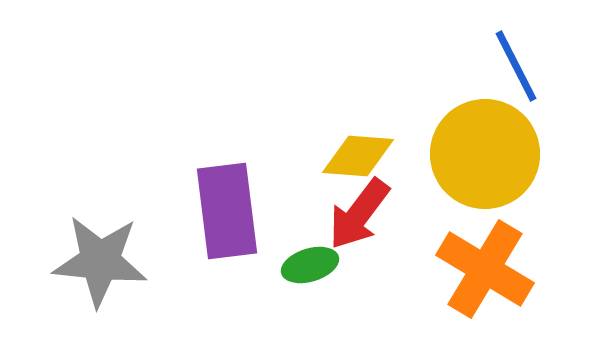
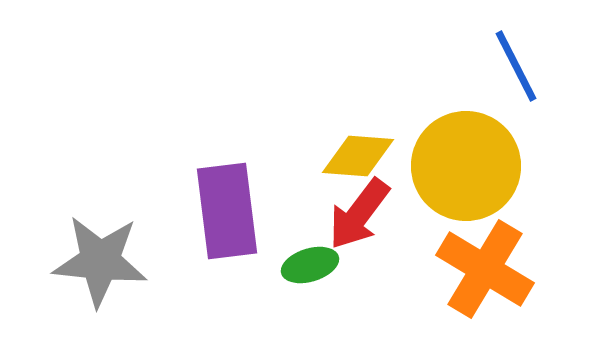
yellow circle: moved 19 px left, 12 px down
